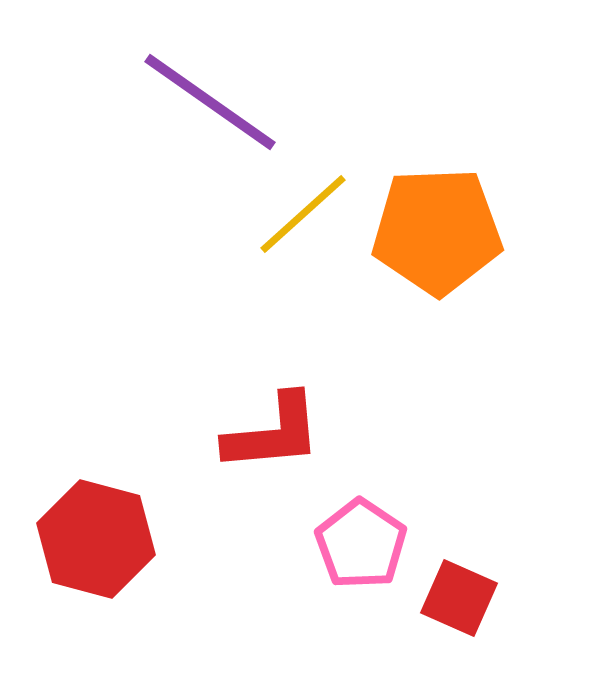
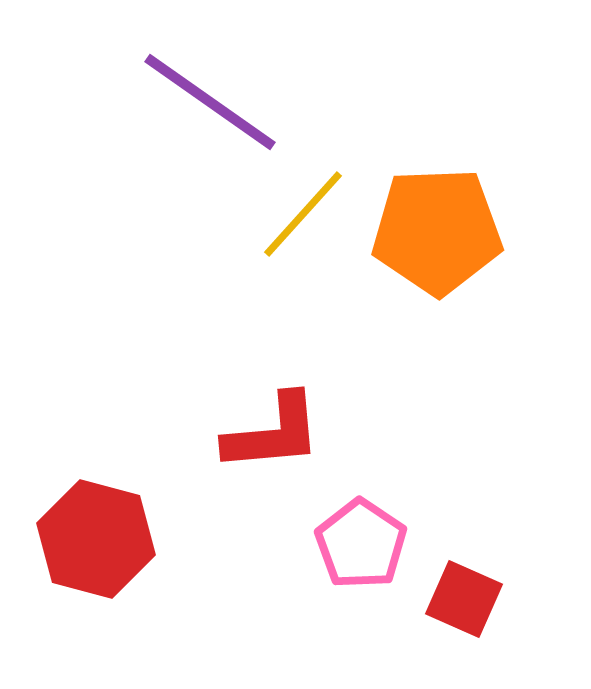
yellow line: rotated 6 degrees counterclockwise
red square: moved 5 px right, 1 px down
